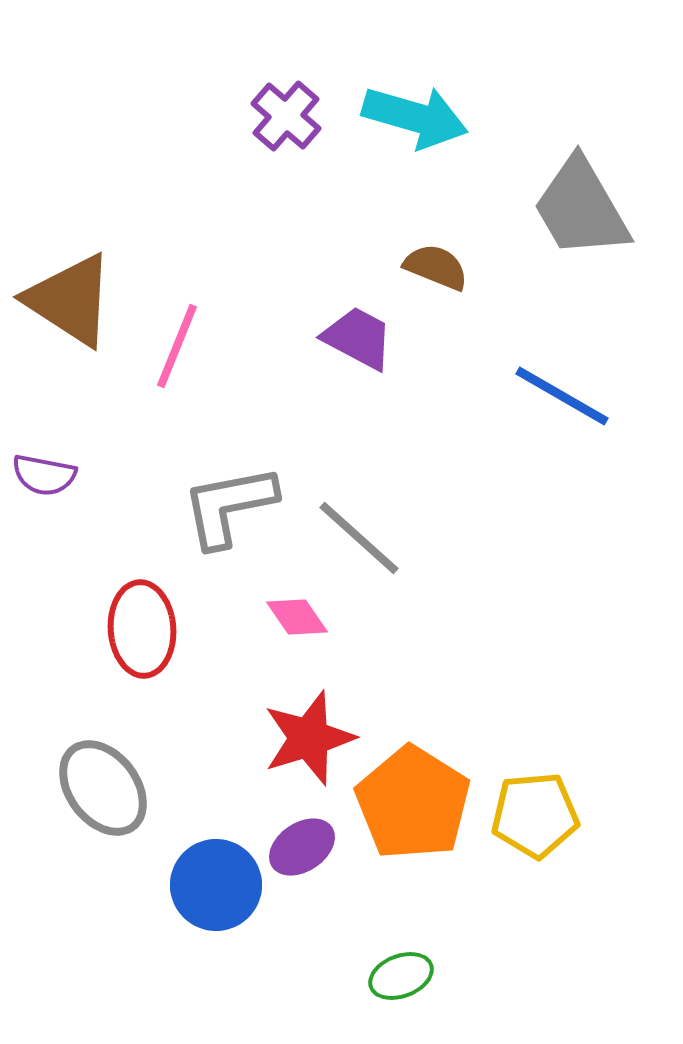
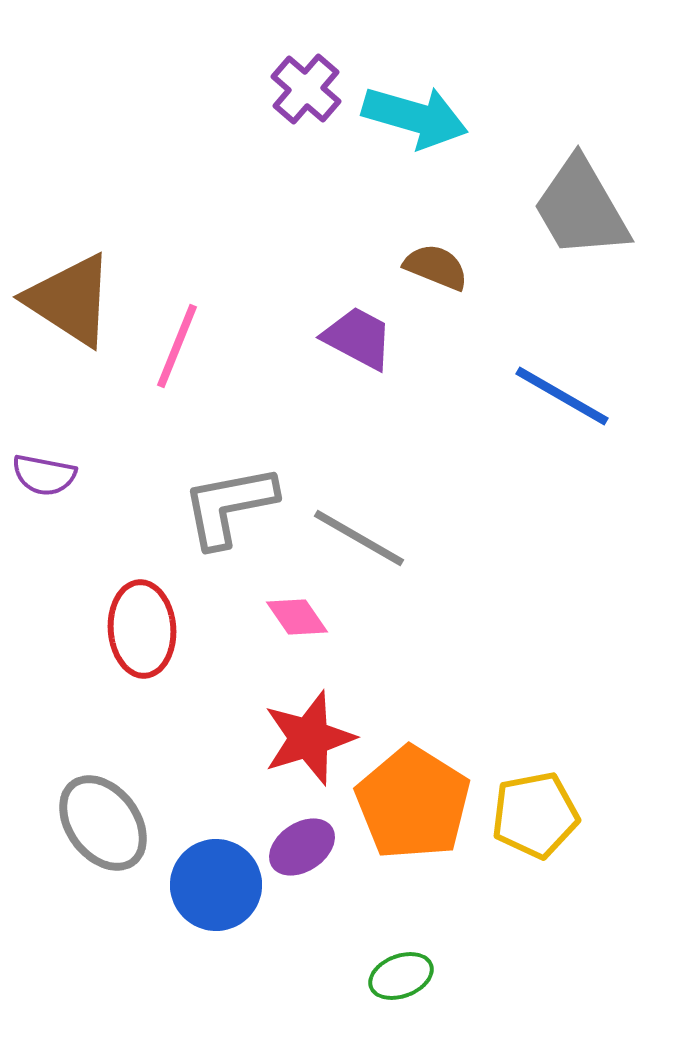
purple cross: moved 20 px right, 27 px up
gray line: rotated 12 degrees counterclockwise
gray ellipse: moved 35 px down
yellow pentagon: rotated 6 degrees counterclockwise
